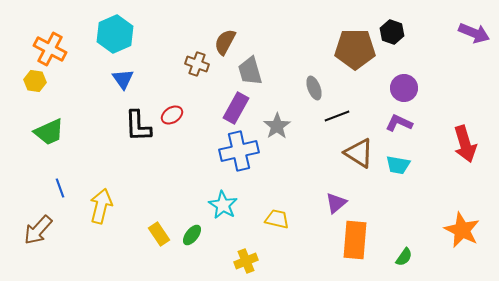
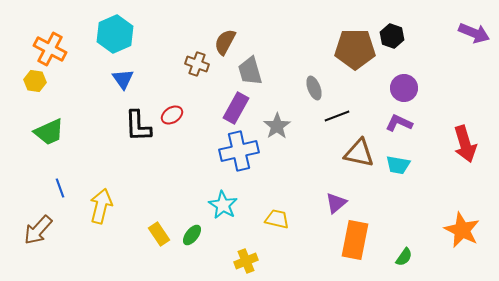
black hexagon: moved 4 px down
brown triangle: rotated 20 degrees counterclockwise
orange rectangle: rotated 6 degrees clockwise
